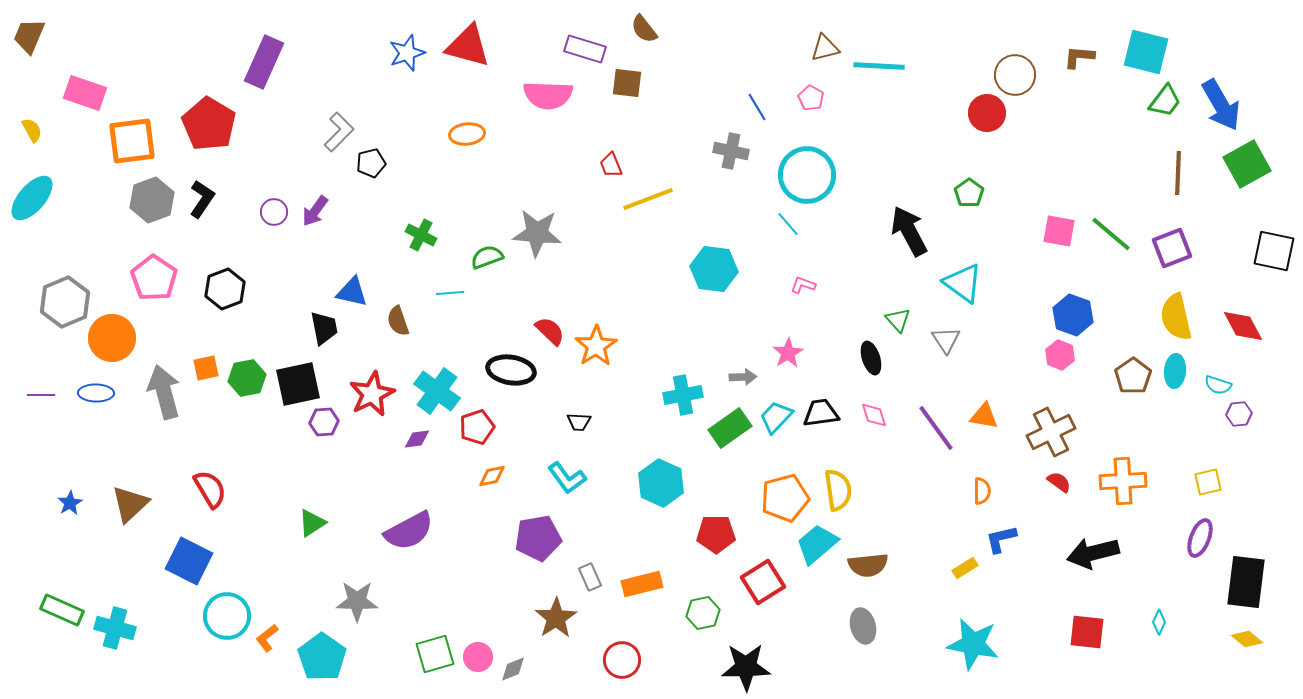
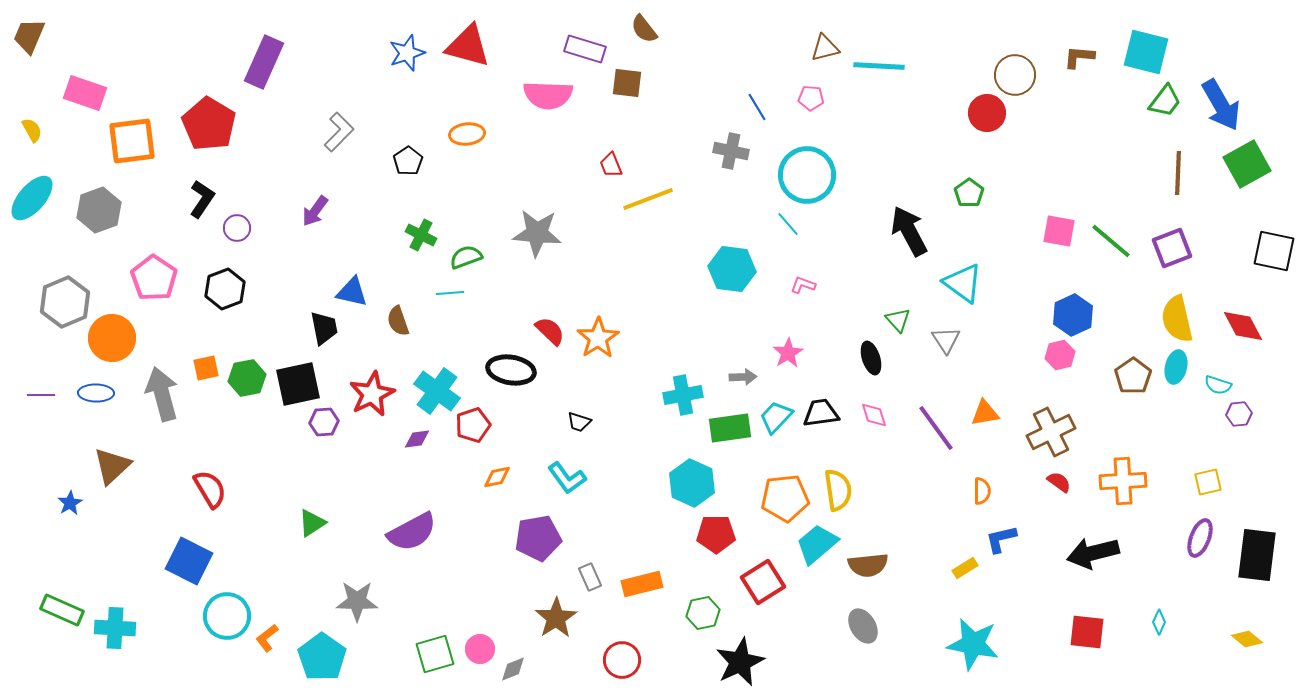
pink pentagon at (811, 98): rotated 25 degrees counterclockwise
black pentagon at (371, 163): moved 37 px right, 2 px up; rotated 20 degrees counterclockwise
gray hexagon at (152, 200): moved 53 px left, 10 px down
purple circle at (274, 212): moved 37 px left, 16 px down
green line at (1111, 234): moved 7 px down
green semicircle at (487, 257): moved 21 px left
cyan hexagon at (714, 269): moved 18 px right
blue hexagon at (1073, 315): rotated 15 degrees clockwise
yellow semicircle at (1176, 317): moved 1 px right, 2 px down
orange star at (596, 346): moved 2 px right, 8 px up
pink hexagon at (1060, 355): rotated 24 degrees clockwise
cyan ellipse at (1175, 371): moved 1 px right, 4 px up; rotated 8 degrees clockwise
gray arrow at (164, 392): moved 2 px left, 2 px down
orange triangle at (984, 416): moved 1 px right, 3 px up; rotated 20 degrees counterclockwise
black trapezoid at (579, 422): rotated 15 degrees clockwise
red pentagon at (477, 427): moved 4 px left, 2 px up
green rectangle at (730, 428): rotated 27 degrees clockwise
orange diamond at (492, 476): moved 5 px right, 1 px down
cyan hexagon at (661, 483): moved 31 px right
orange pentagon at (785, 498): rotated 9 degrees clockwise
brown triangle at (130, 504): moved 18 px left, 38 px up
purple semicircle at (409, 531): moved 3 px right, 1 px down
black rectangle at (1246, 582): moved 11 px right, 27 px up
gray ellipse at (863, 626): rotated 16 degrees counterclockwise
cyan cross at (115, 628): rotated 12 degrees counterclockwise
pink circle at (478, 657): moved 2 px right, 8 px up
black star at (746, 667): moved 6 px left, 5 px up; rotated 24 degrees counterclockwise
